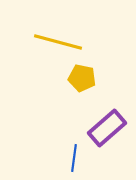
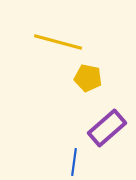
yellow pentagon: moved 6 px right
blue line: moved 4 px down
